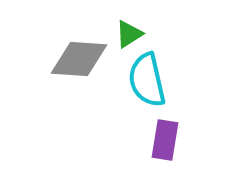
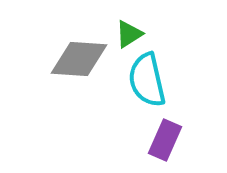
purple rectangle: rotated 15 degrees clockwise
